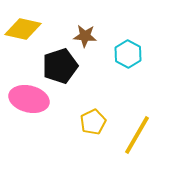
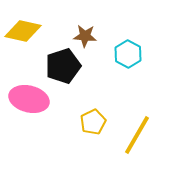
yellow diamond: moved 2 px down
black pentagon: moved 3 px right
